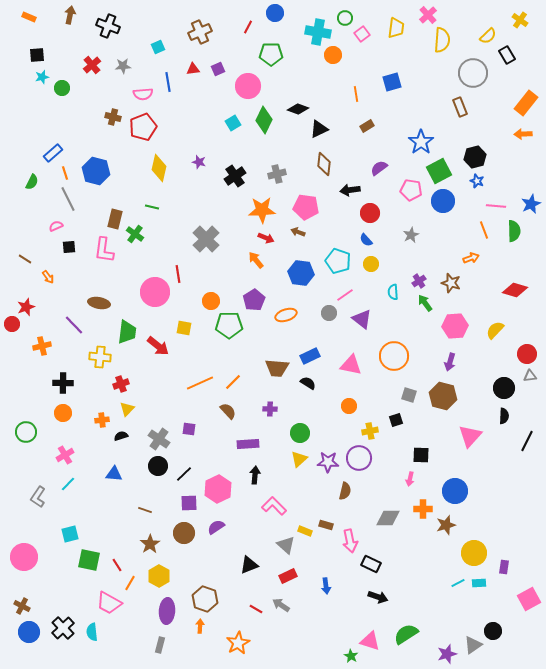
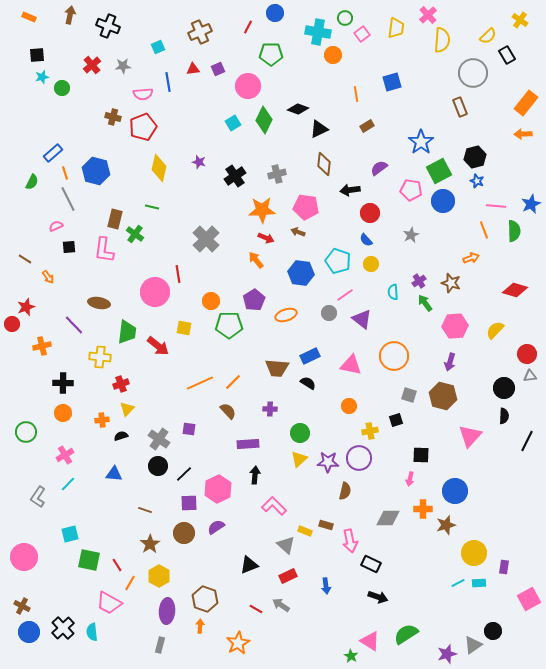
pink triangle at (370, 641): rotated 15 degrees clockwise
